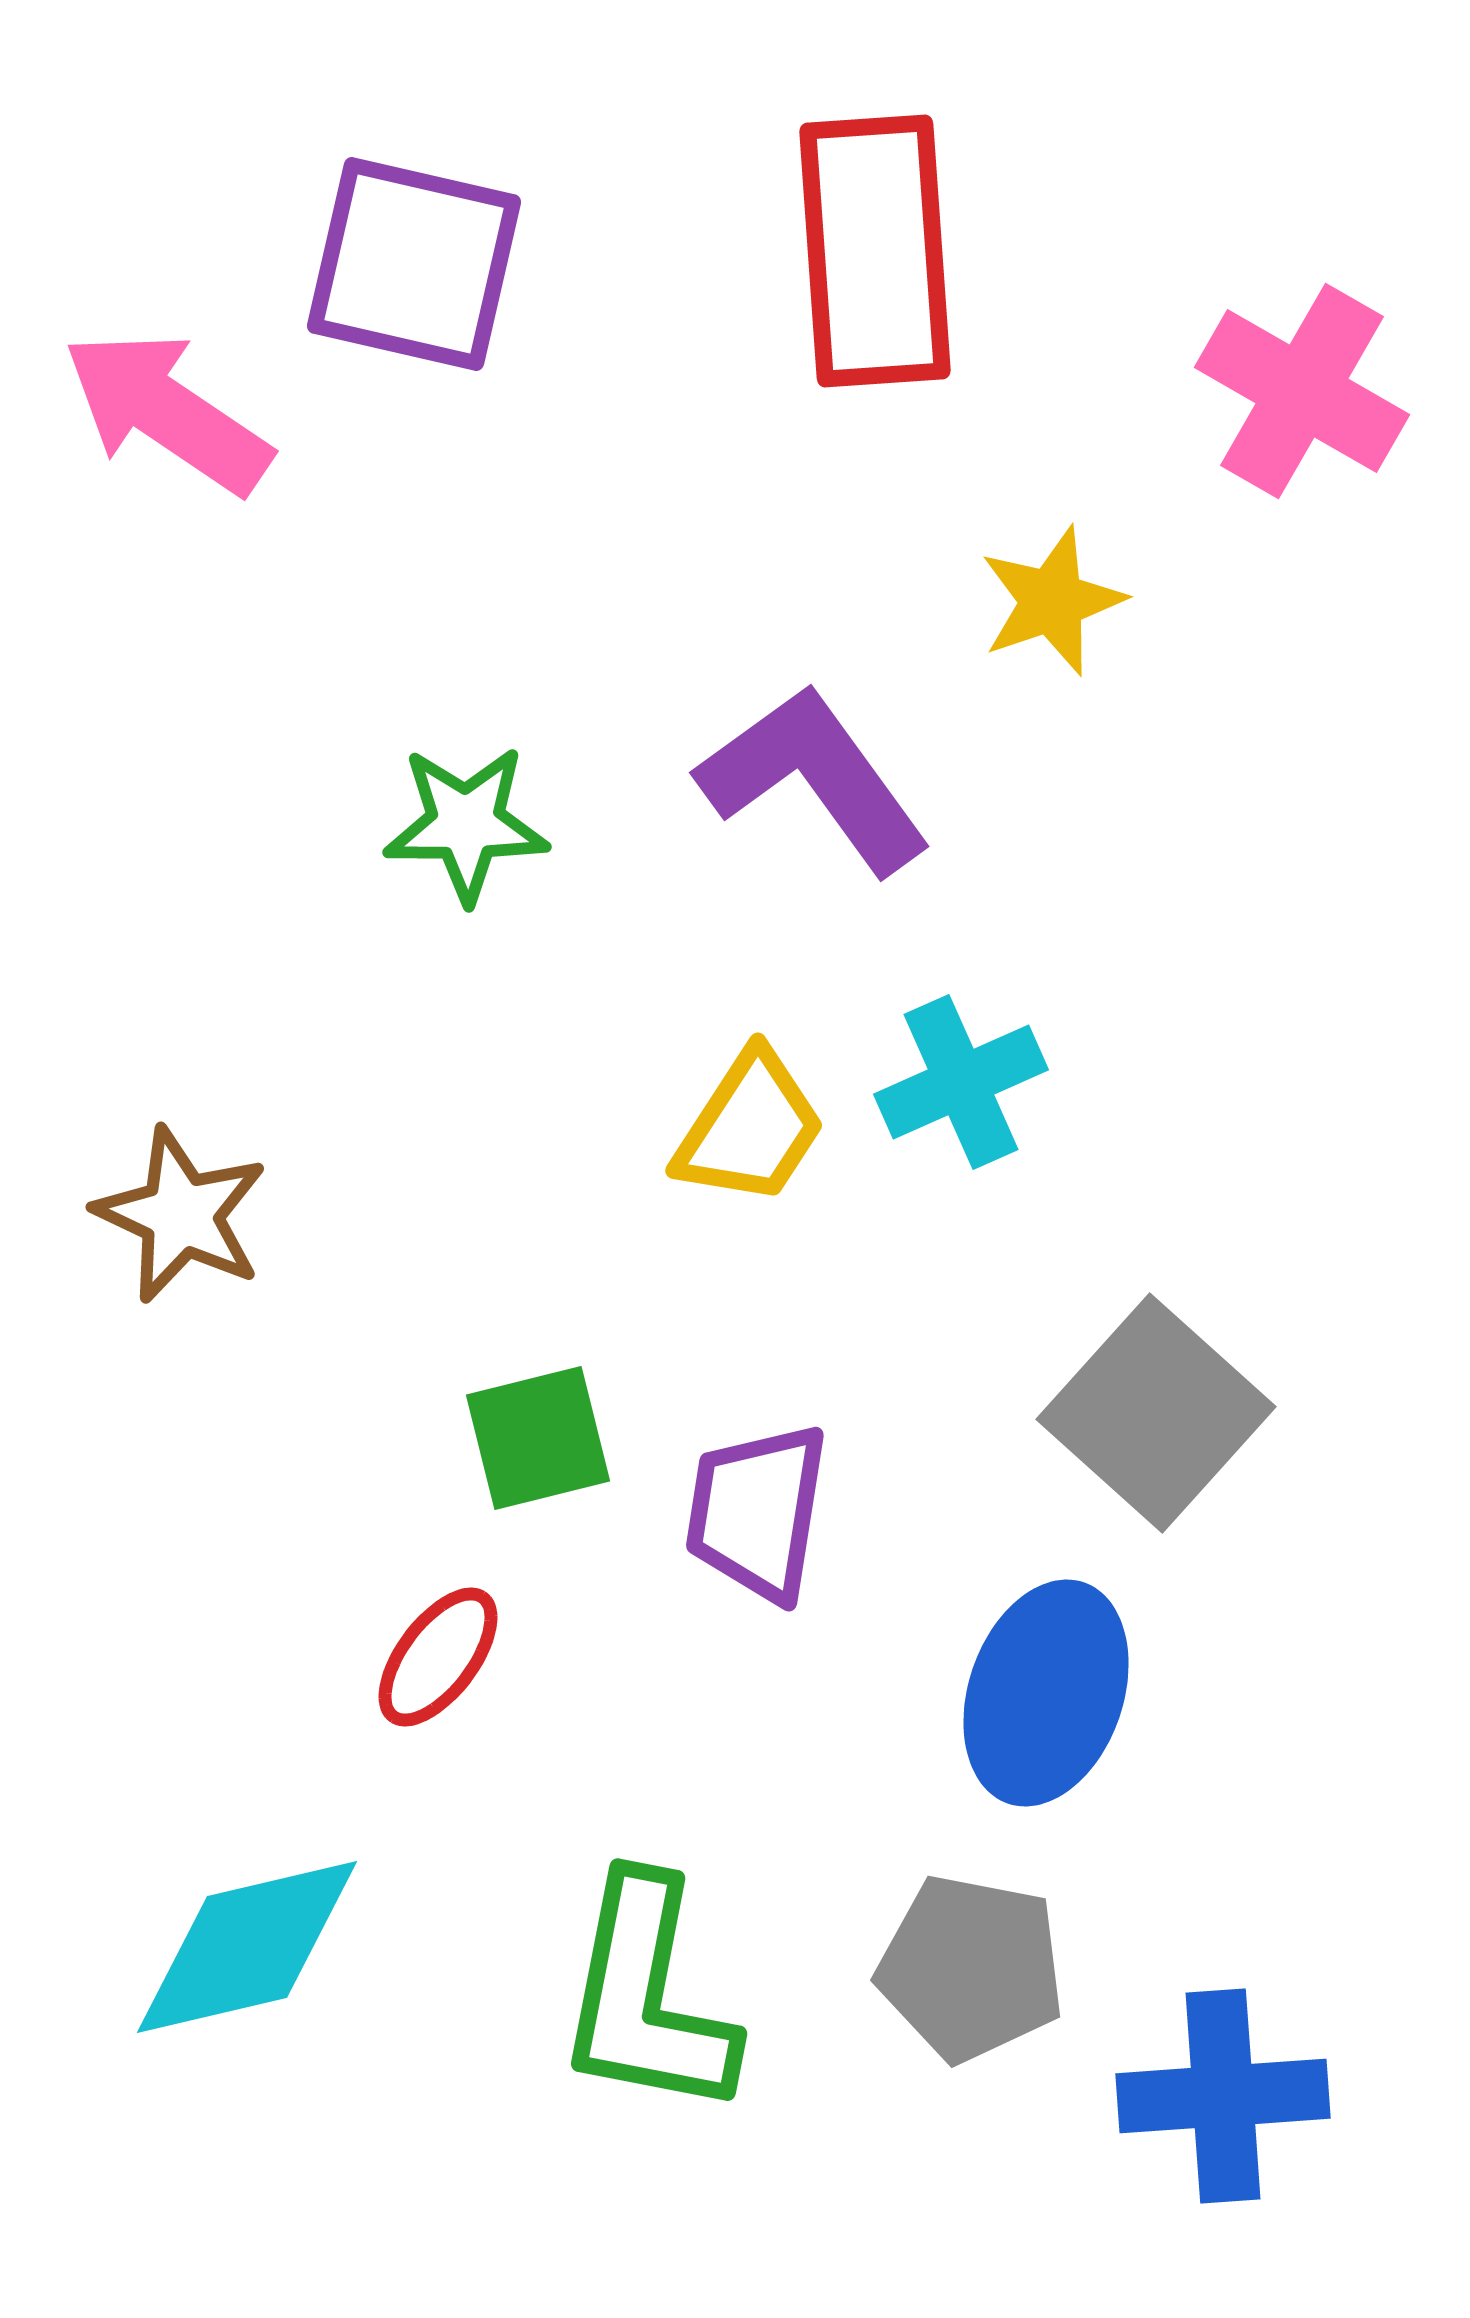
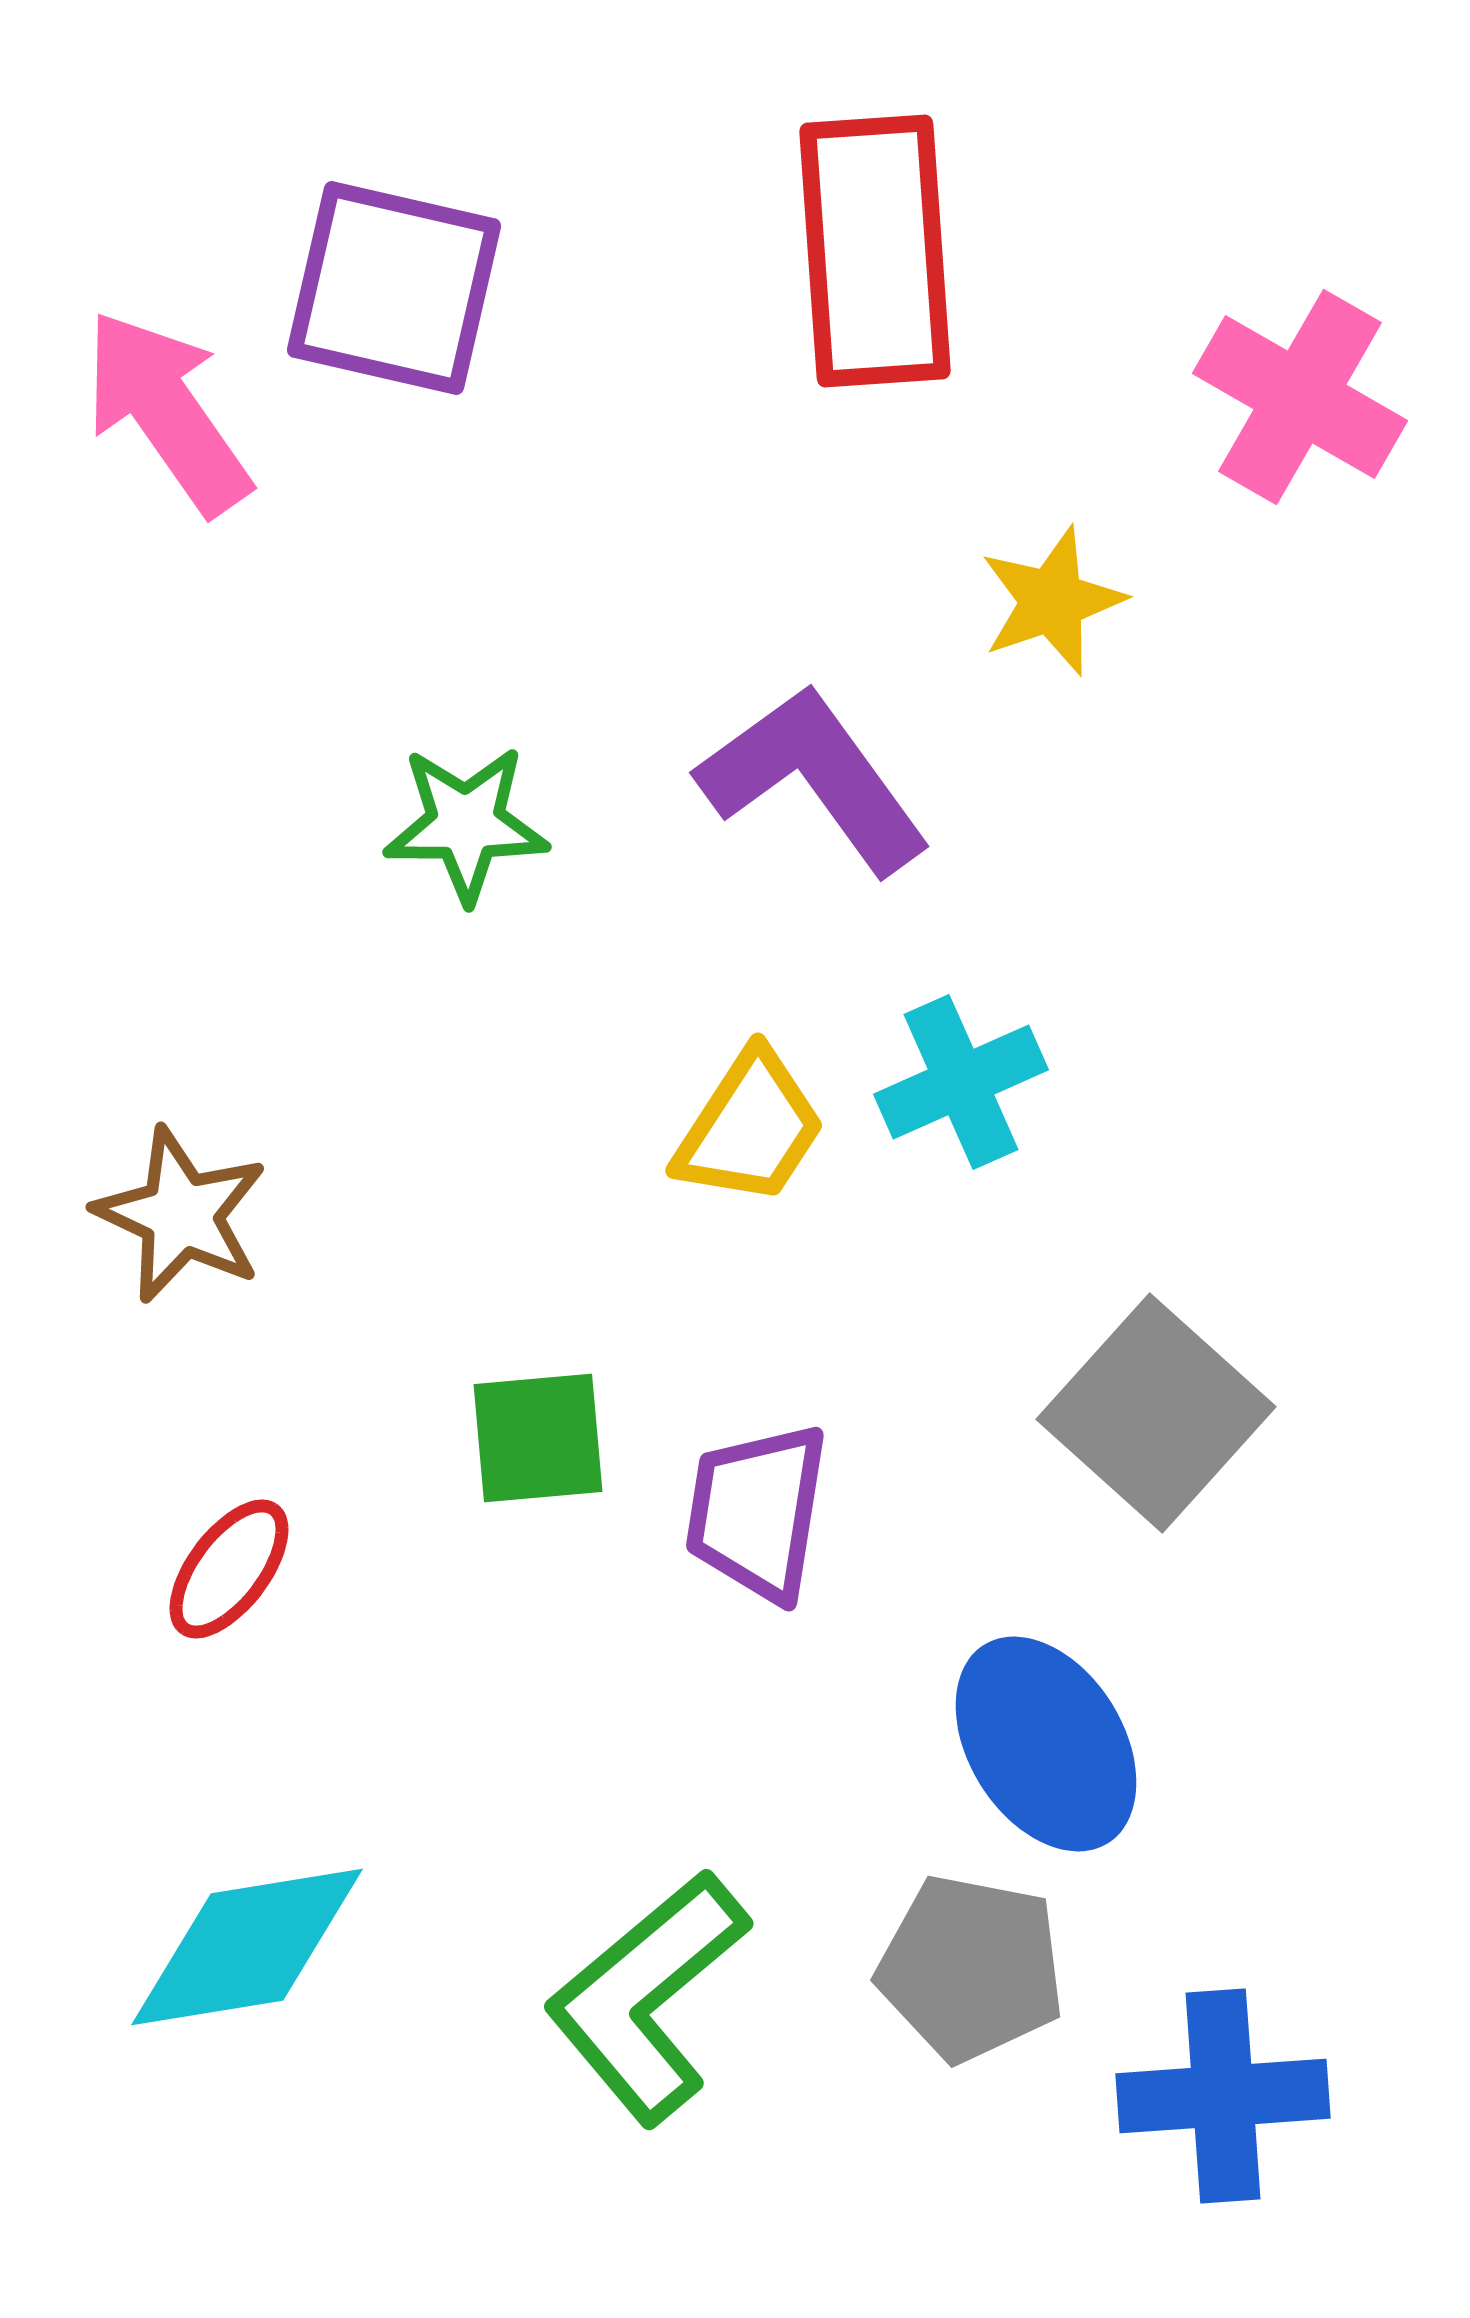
purple square: moved 20 px left, 24 px down
pink cross: moved 2 px left, 6 px down
pink arrow: rotated 21 degrees clockwise
green square: rotated 9 degrees clockwise
red ellipse: moved 209 px left, 88 px up
blue ellipse: moved 51 px down; rotated 51 degrees counterclockwise
cyan diamond: rotated 4 degrees clockwise
green L-shape: rotated 39 degrees clockwise
